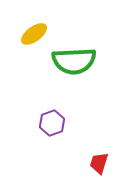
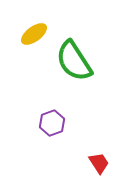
green semicircle: rotated 60 degrees clockwise
red trapezoid: rotated 130 degrees clockwise
